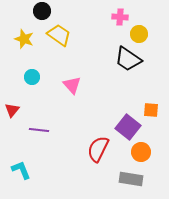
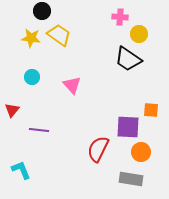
yellow star: moved 7 px right, 1 px up; rotated 12 degrees counterclockwise
purple square: rotated 35 degrees counterclockwise
